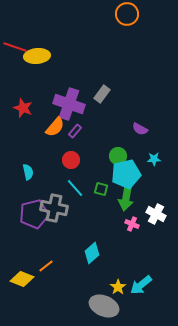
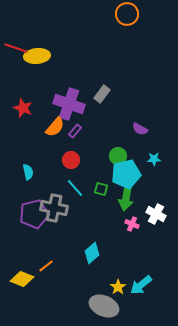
red line: moved 1 px right, 1 px down
